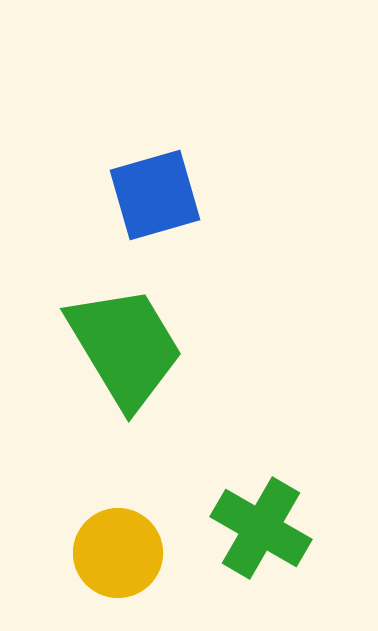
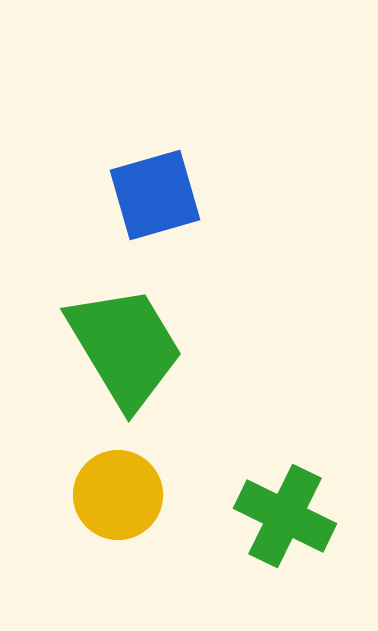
green cross: moved 24 px right, 12 px up; rotated 4 degrees counterclockwise
yellow circle: moved 58 px up
